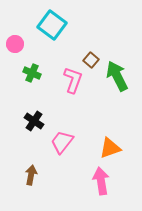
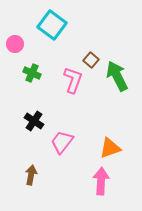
pink arrow: rotated 12 degrees clockwise
